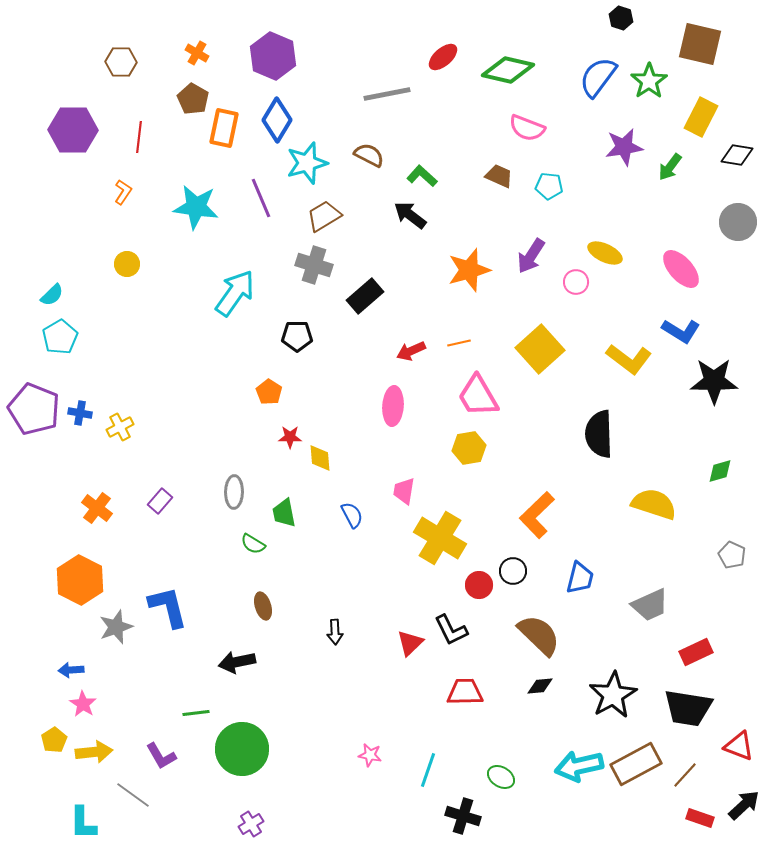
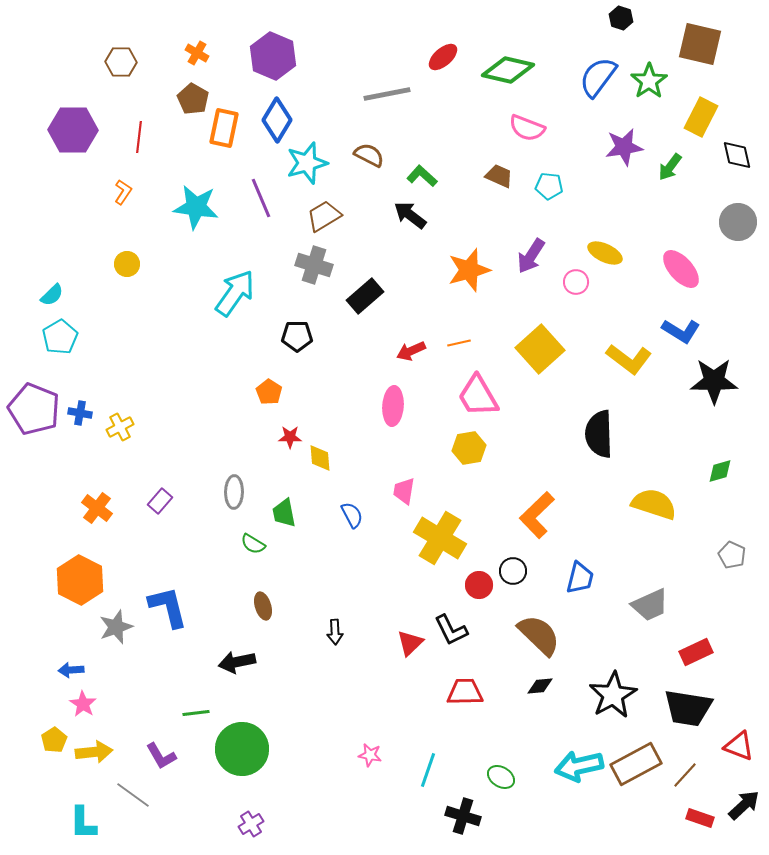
black diamond at (737, 155): rotated 68 degrees clockwise
